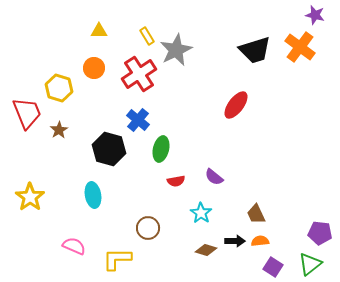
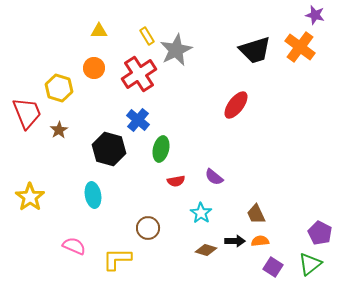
purple pentagon: rotated 20 degrees clockwise
